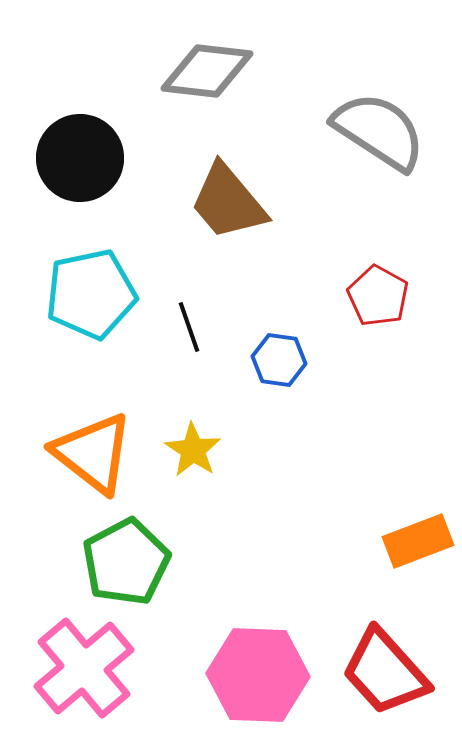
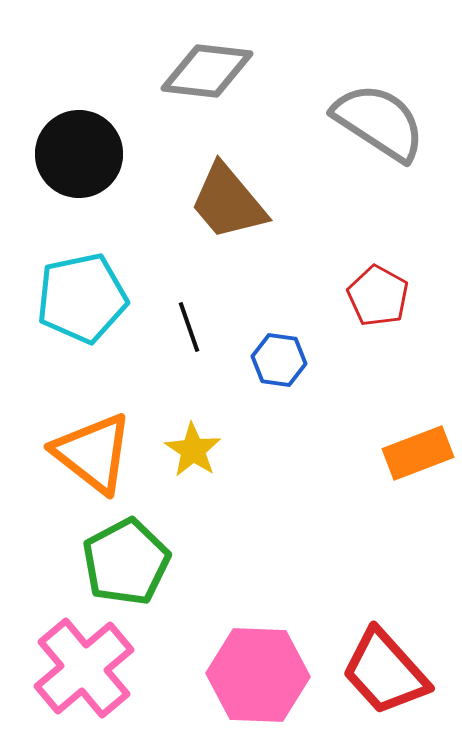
gray semicircle: moved 9 px up
black circle: moved 1 px left, 4 px up
cyan pentagon: moved 9 px left, 4 px down
orange rectangle: moved 88 px up
